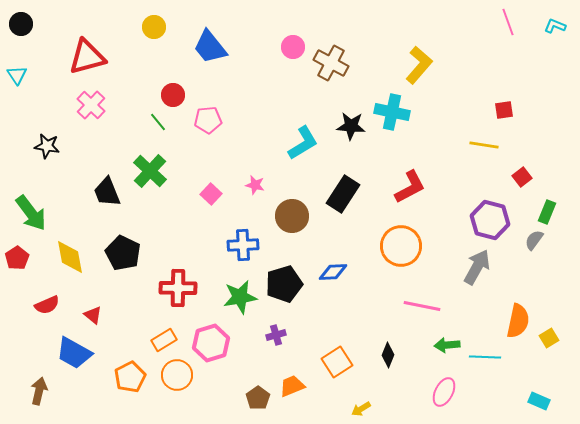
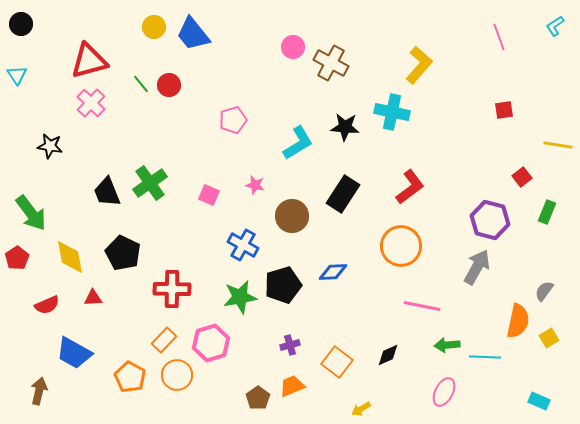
pink line at (508, 22): moved 9 px left, 15 px down
cyan L-shape at (555, 26): rotated 55 degrees counterclockwise
blue trapezoid at (210, 47): moved 17 px left, 13 px up
red triangle at (87, 57): moved 2 px right, 4 px down
red circle at (173, 95): moved 4 px left, 10 px up
pink cross at (91, 105): moved 2 px up
pink pentagon at (208, 120): moved 25 px right; rotated 12 degrees counterclockwise
green line at (158, 122): moved 17 px left, 38 px up
black star at (351, 126): moved 6 px left, 1 px down
cyan L-shape at (303, 143): moved 5 px left
yellow line at (484, 145): moved 74 px right
black star at (47, 146): moved 3 px right
green cross at (150, 171): moved 12 px down; rotated 12 degrees clockwise
red L-shape at (410, 187): rotated 9 degrees counterclockwise
pink square at (211, 194): moved 2 px left, 1 px down; rotated 20 degrees counterclockwise
gray semicircle at (534, 240): moved 10 px right, 51 px down
blue cross at (243, 245): rotated 32 degrees clockwise
black pentagon at (284, 284): moved 1 px left, 1 px down
red cross at (178, 288): moved 6 px left, 1 px down
red triangle at (93, 315): moved 17 px up; rotated 42 degrees counterclockwise
purple cross at (276, 335): moved 14 px right, 10 px down
orange rectangle at (164, 340): rotated 15 degrees counterclockwise
black diamond at (388, 355): rotated 45 degrees clockwise
orange square at (337, 362): rotated 20 degrees counterclockwise
orange pentagon at (130, 377): rotated 16 degrees counterclockwise
